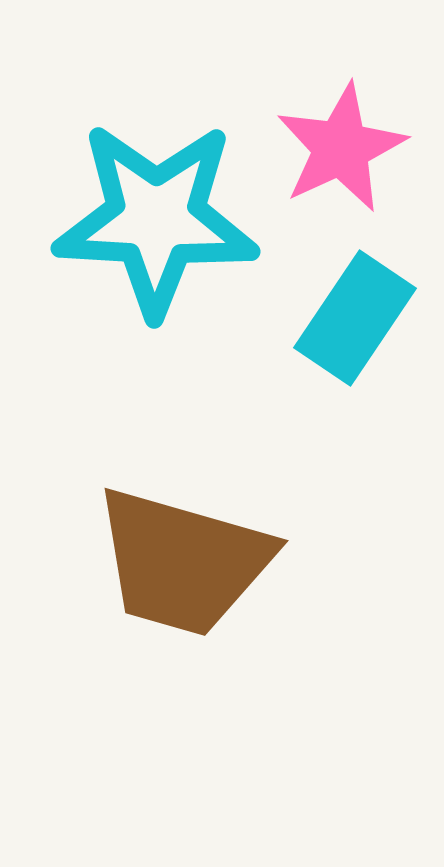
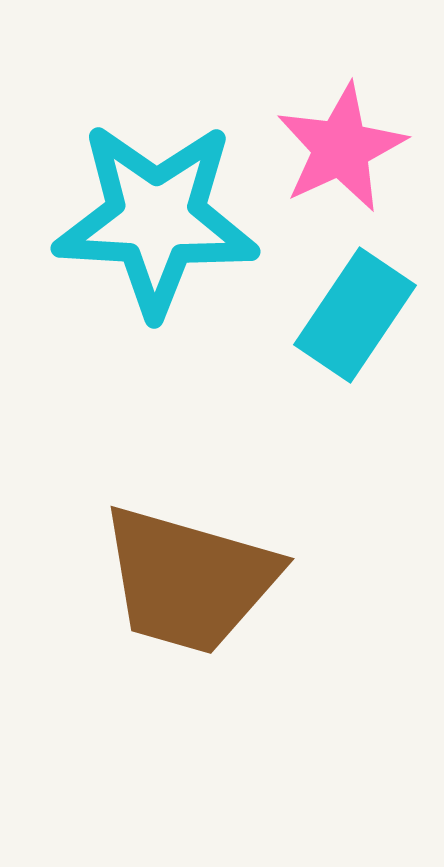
cyan rectangle: moved 3 px up
brown trapezoid: moved 6 px right, 18 px down
